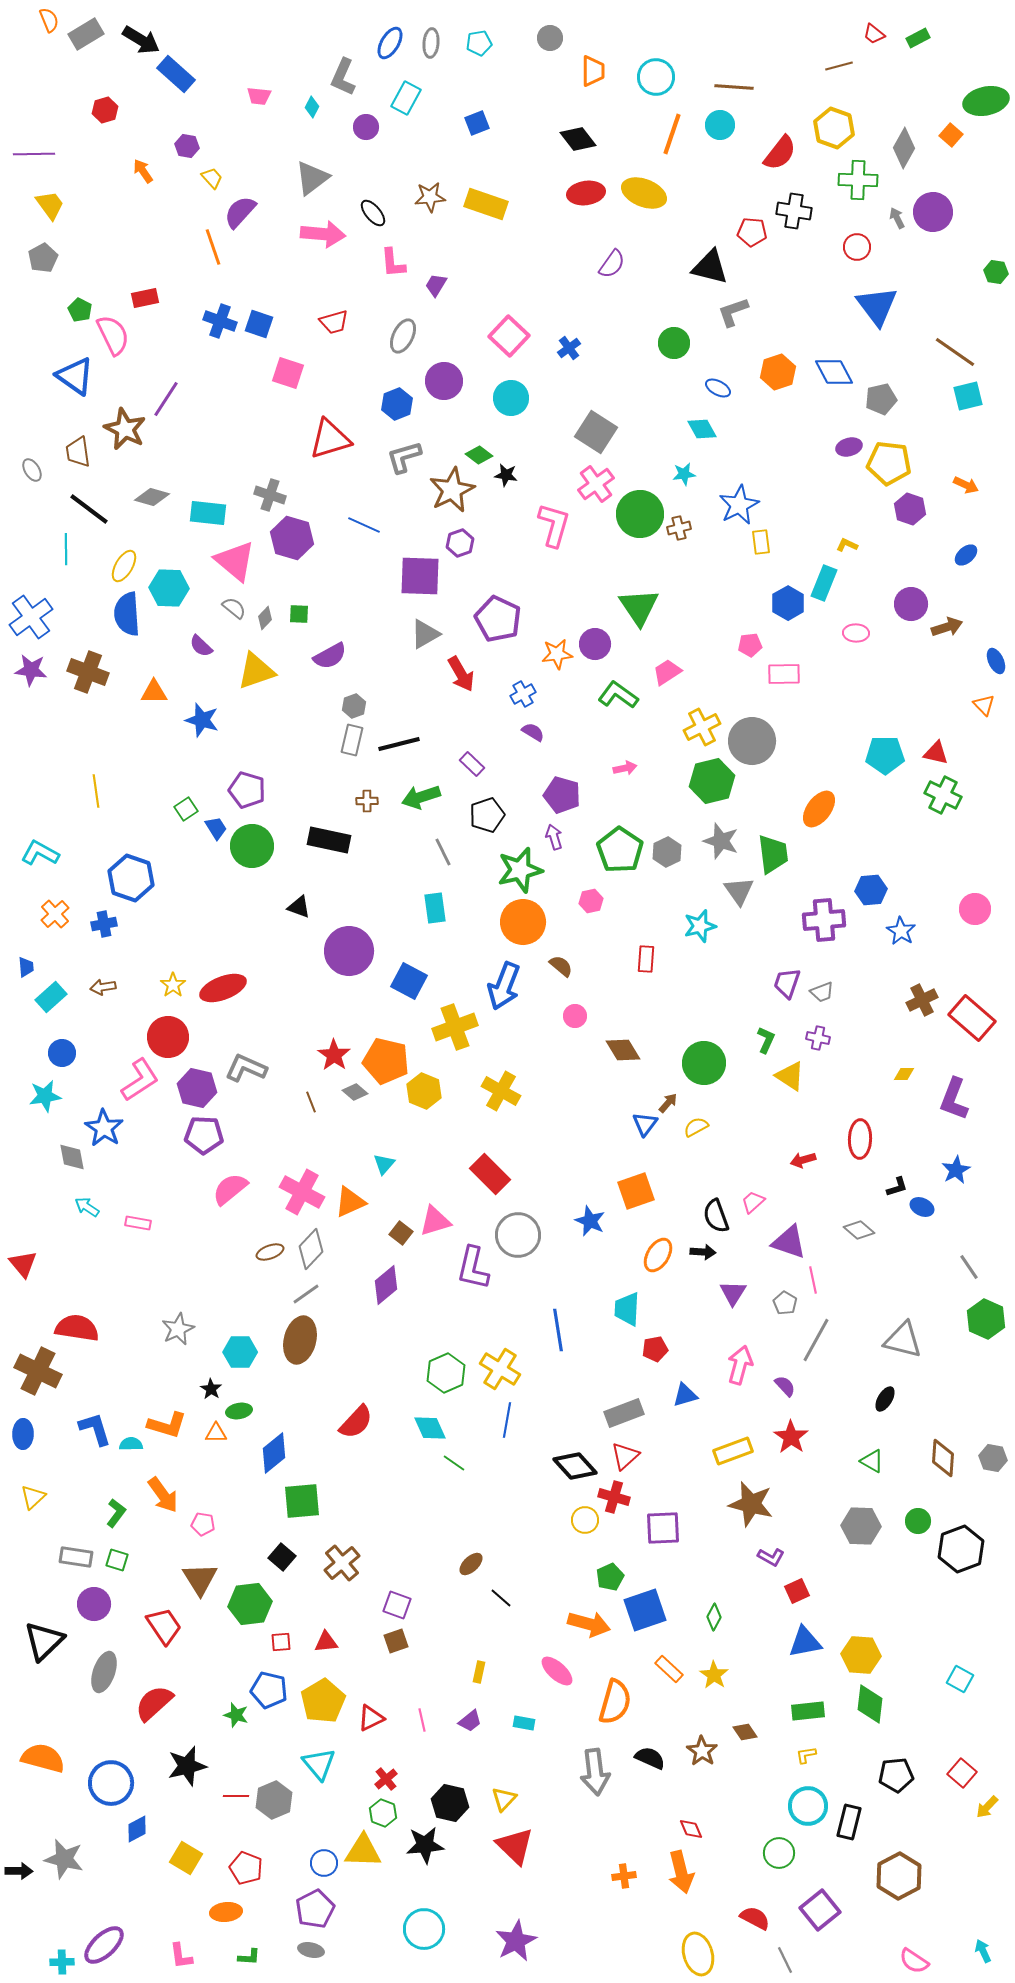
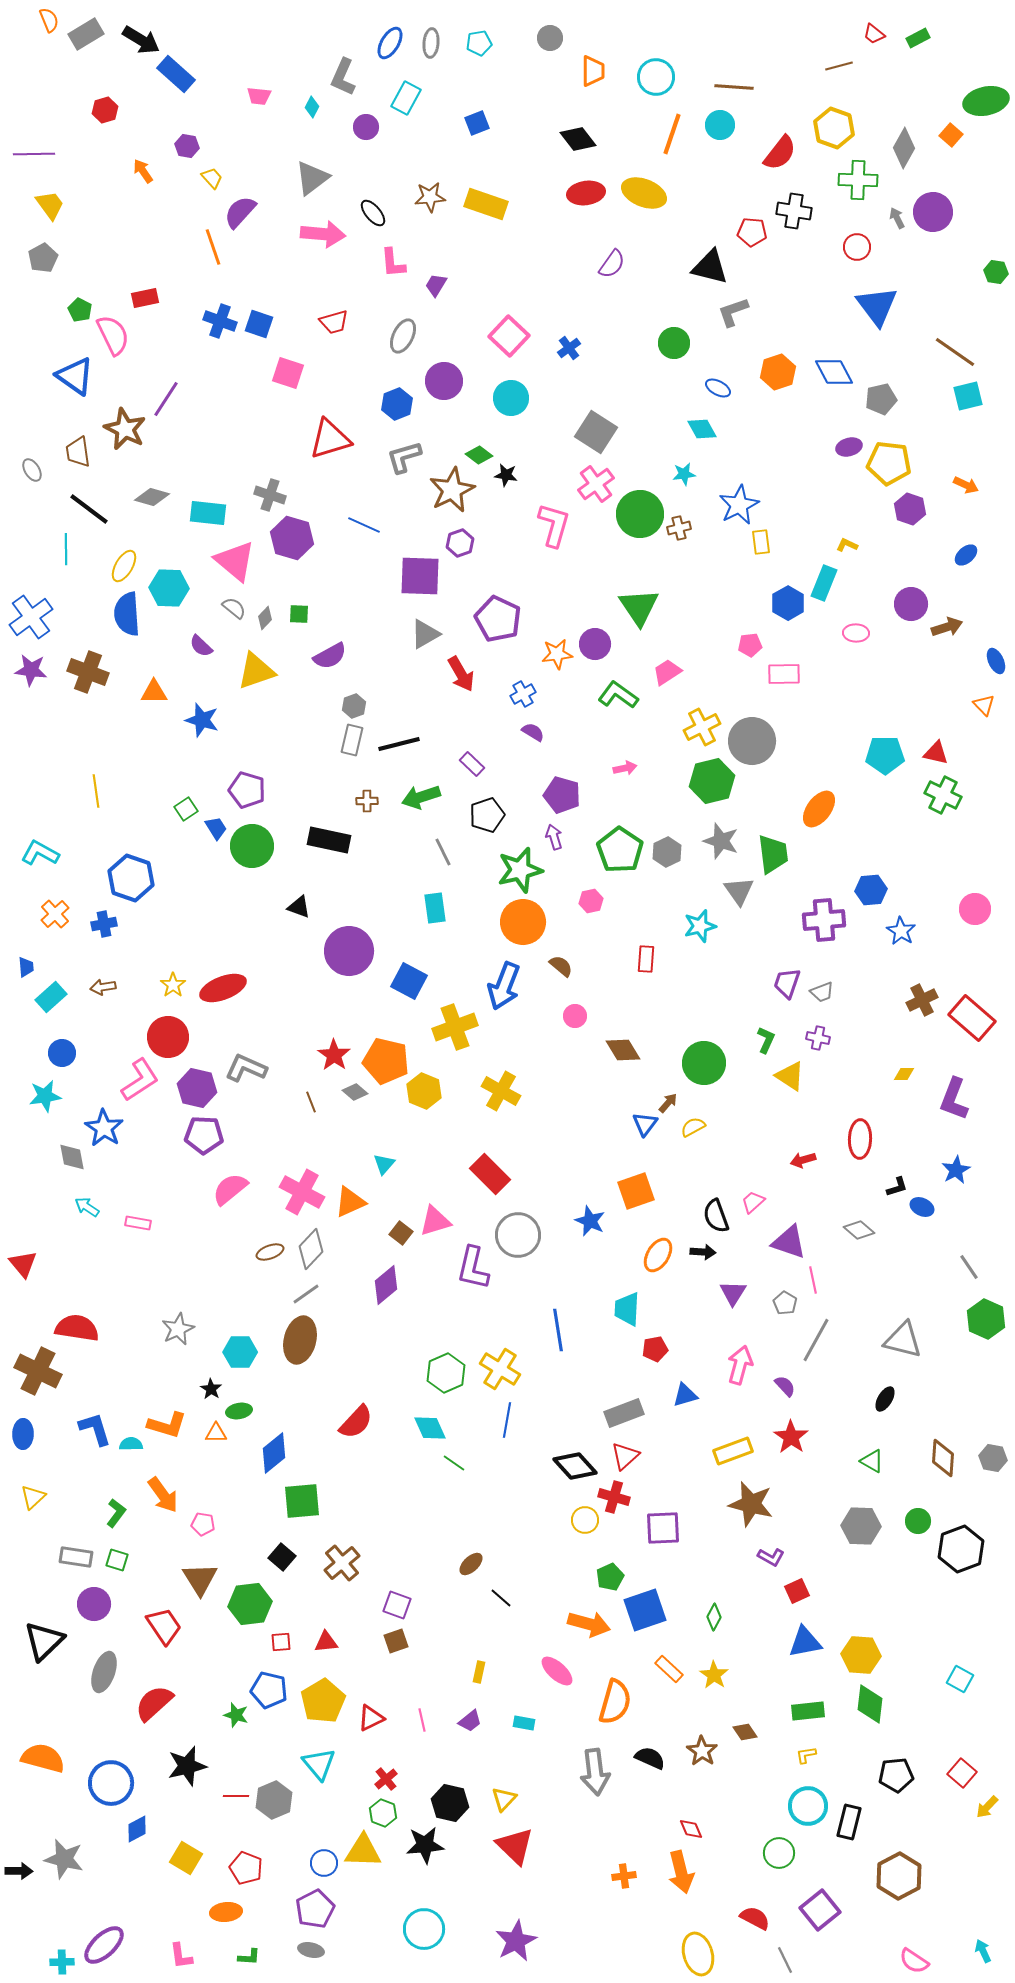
yellow semicircle at (696, 1127): moved 3 px left
